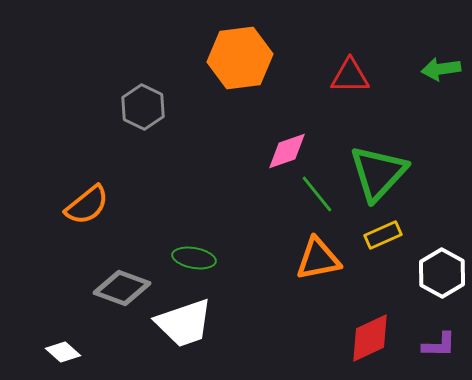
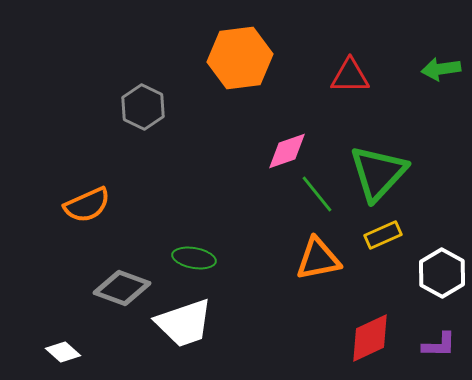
orange semicircle: rotated 15 degrees clockwise
